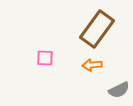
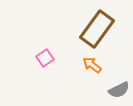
pink square: rotated 36 degrees counterclockwise
orange arrow: rotated 42 degrees clockwise
